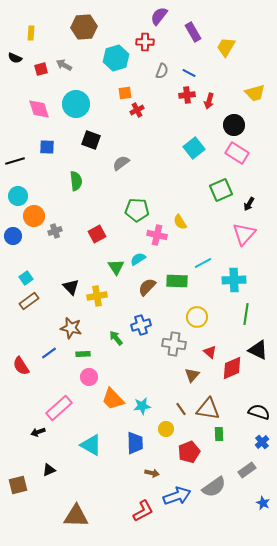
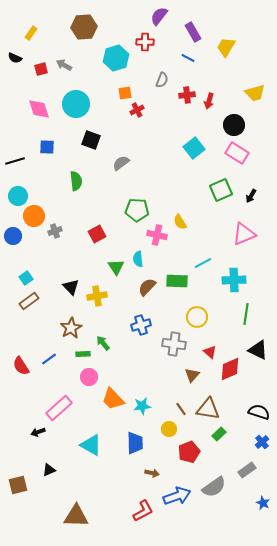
yellow rectangle at (31, 33): rotated 32 degrees clockwise
gray semicircle at (162, 71): moved 9 px down
blue line at (189, 73): moved 1 px left, 15 px up
black arrow at (249, 204): moved 2 px right, 8 px up
pink triangle at (244, 234): rotated 25 degrees clockwise
cyan semicircle at (138, 259): rotated 63 degrees counterclockwise
brown star at (71, 328): rotated 30 degrees clockwise
green arrow at (116, 338): moved 13 px left, 5 px down
blue line at (49, 353): moved 6 px down
red diamond at (232, 368): moved 2 px left, 1 px down
yellow circle at (166, 429): moved 3 px right
green rectangle at (219, 434): rotated 48 degrees clockwise
